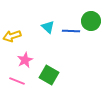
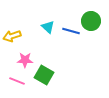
blue line: rotated 12 degrees clockwise
pink star: rotated 28 degrees clockwise
green square: moved 5 px left
